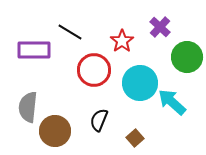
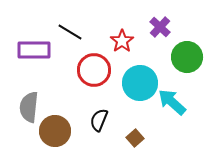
gray semicircle: moved 1 px right
